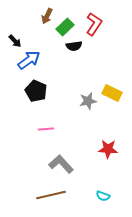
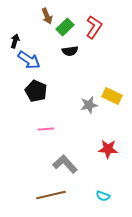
brown arrow: rotated 49 degrees counterclockwise
red L-shape: moved 3 px down
black arrow: rotated 120 degrees counterclockwise
black semicircle: moved 4 px left, 5 px down
blue arrow: rotated 70 degrees clockwise
yellow rectangle: moved 3 px down
gray star: moved 1 px right, 4 px down
gray L-shape: moved 4 px right
